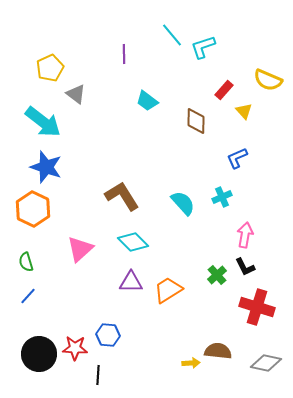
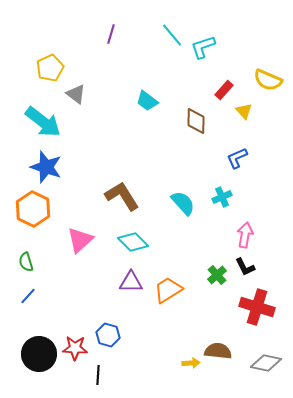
purple line: moved 13 px left, 20 px up; rotated 18 degrees clockwise
pink triangle: moved 9 px up
blue hexagon: rotated 10 degrees clockwise
